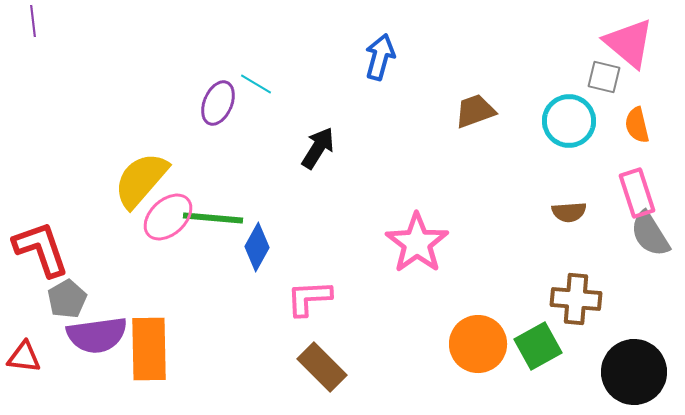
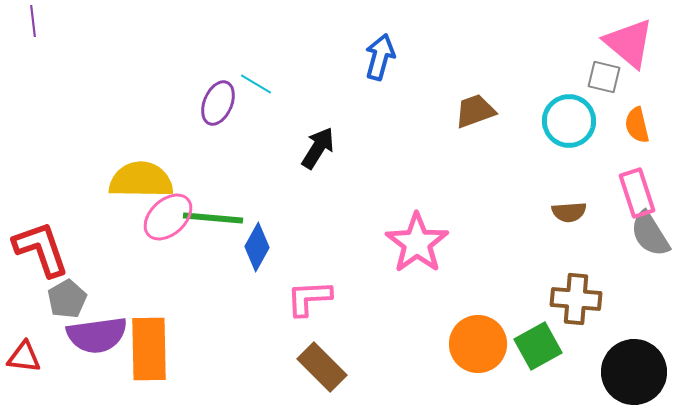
yellow semicircle: rotated 50 degrees clockwise
